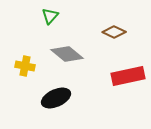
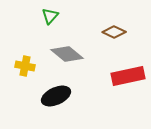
black ellipse: moved 2 px up
